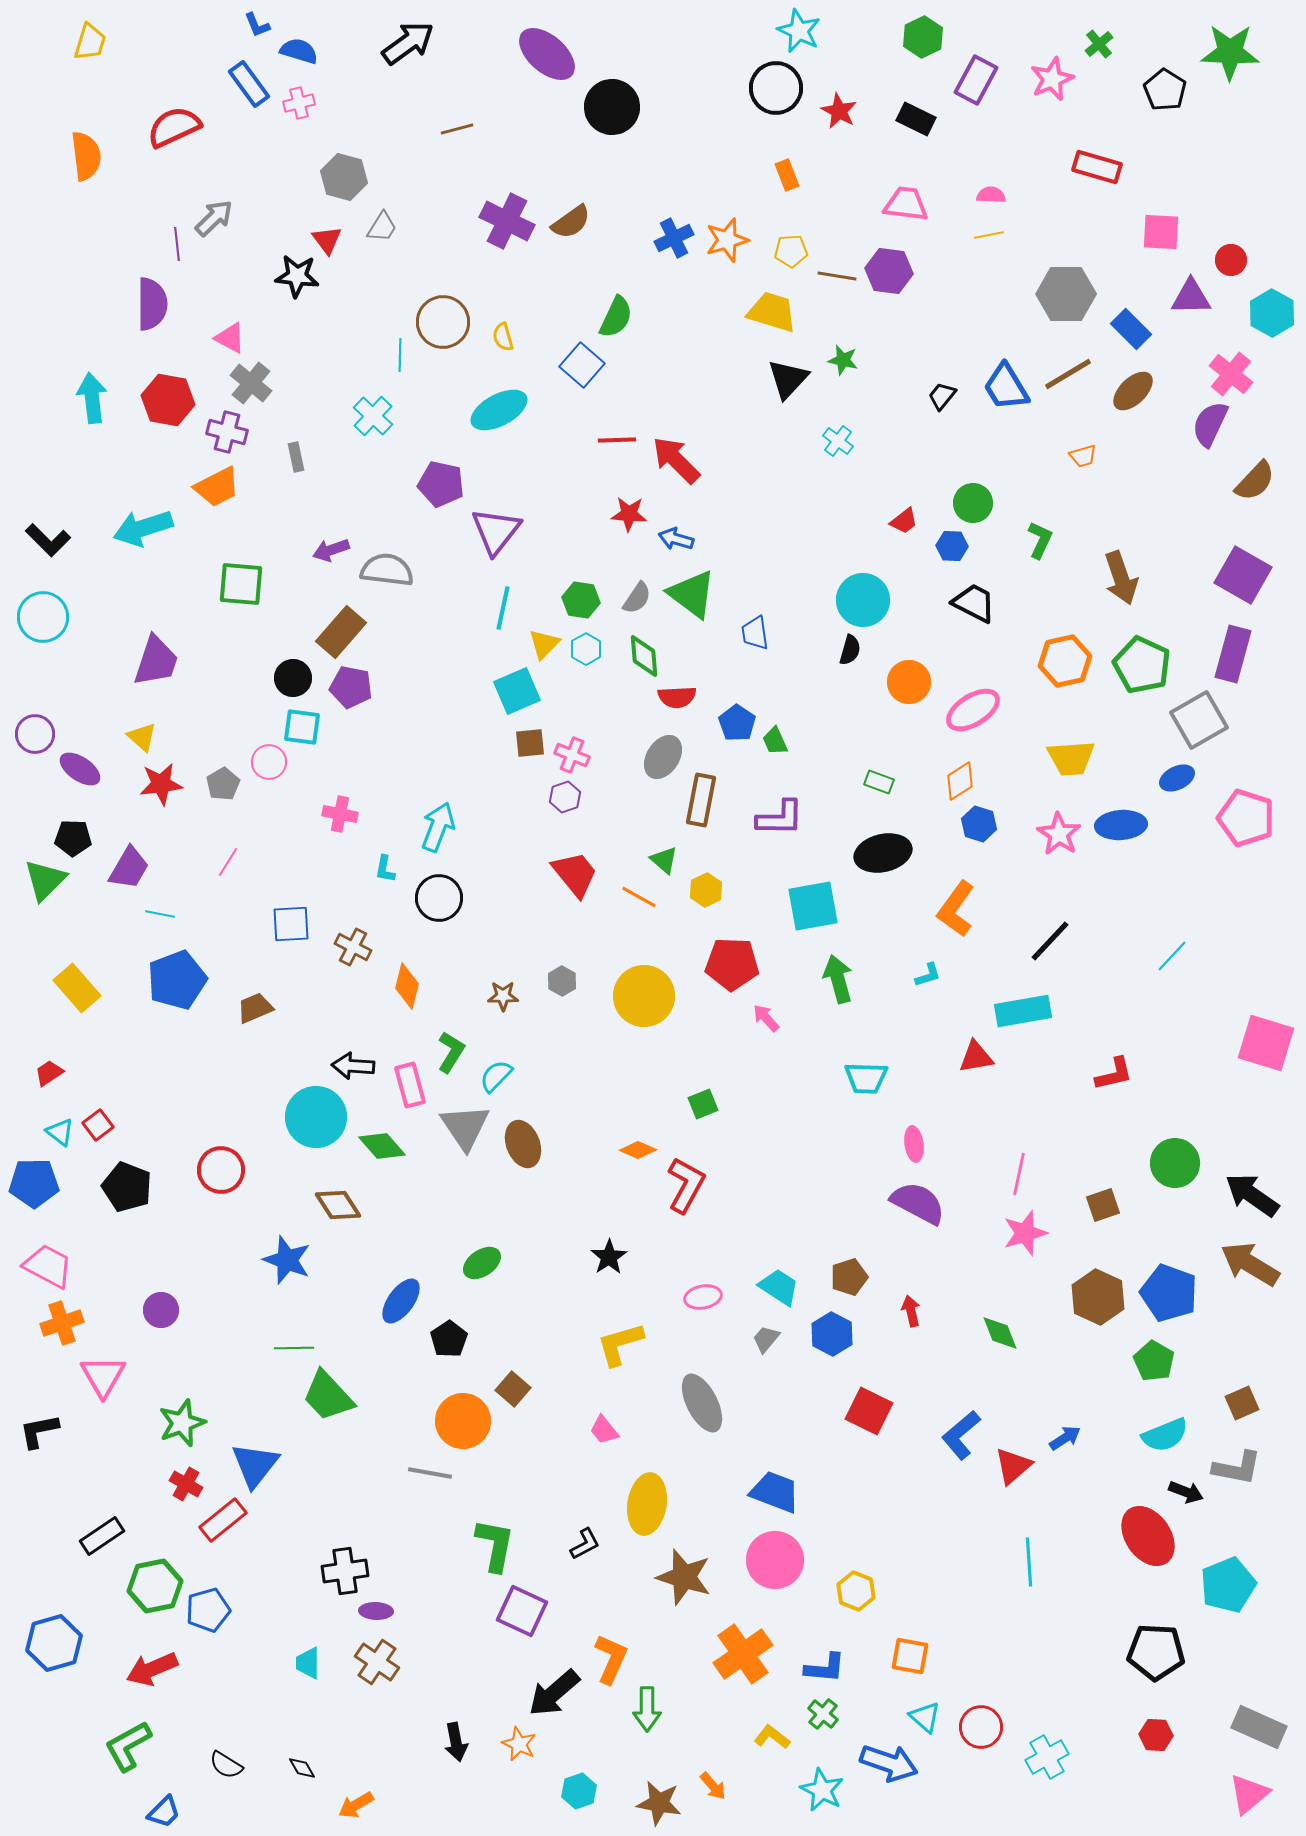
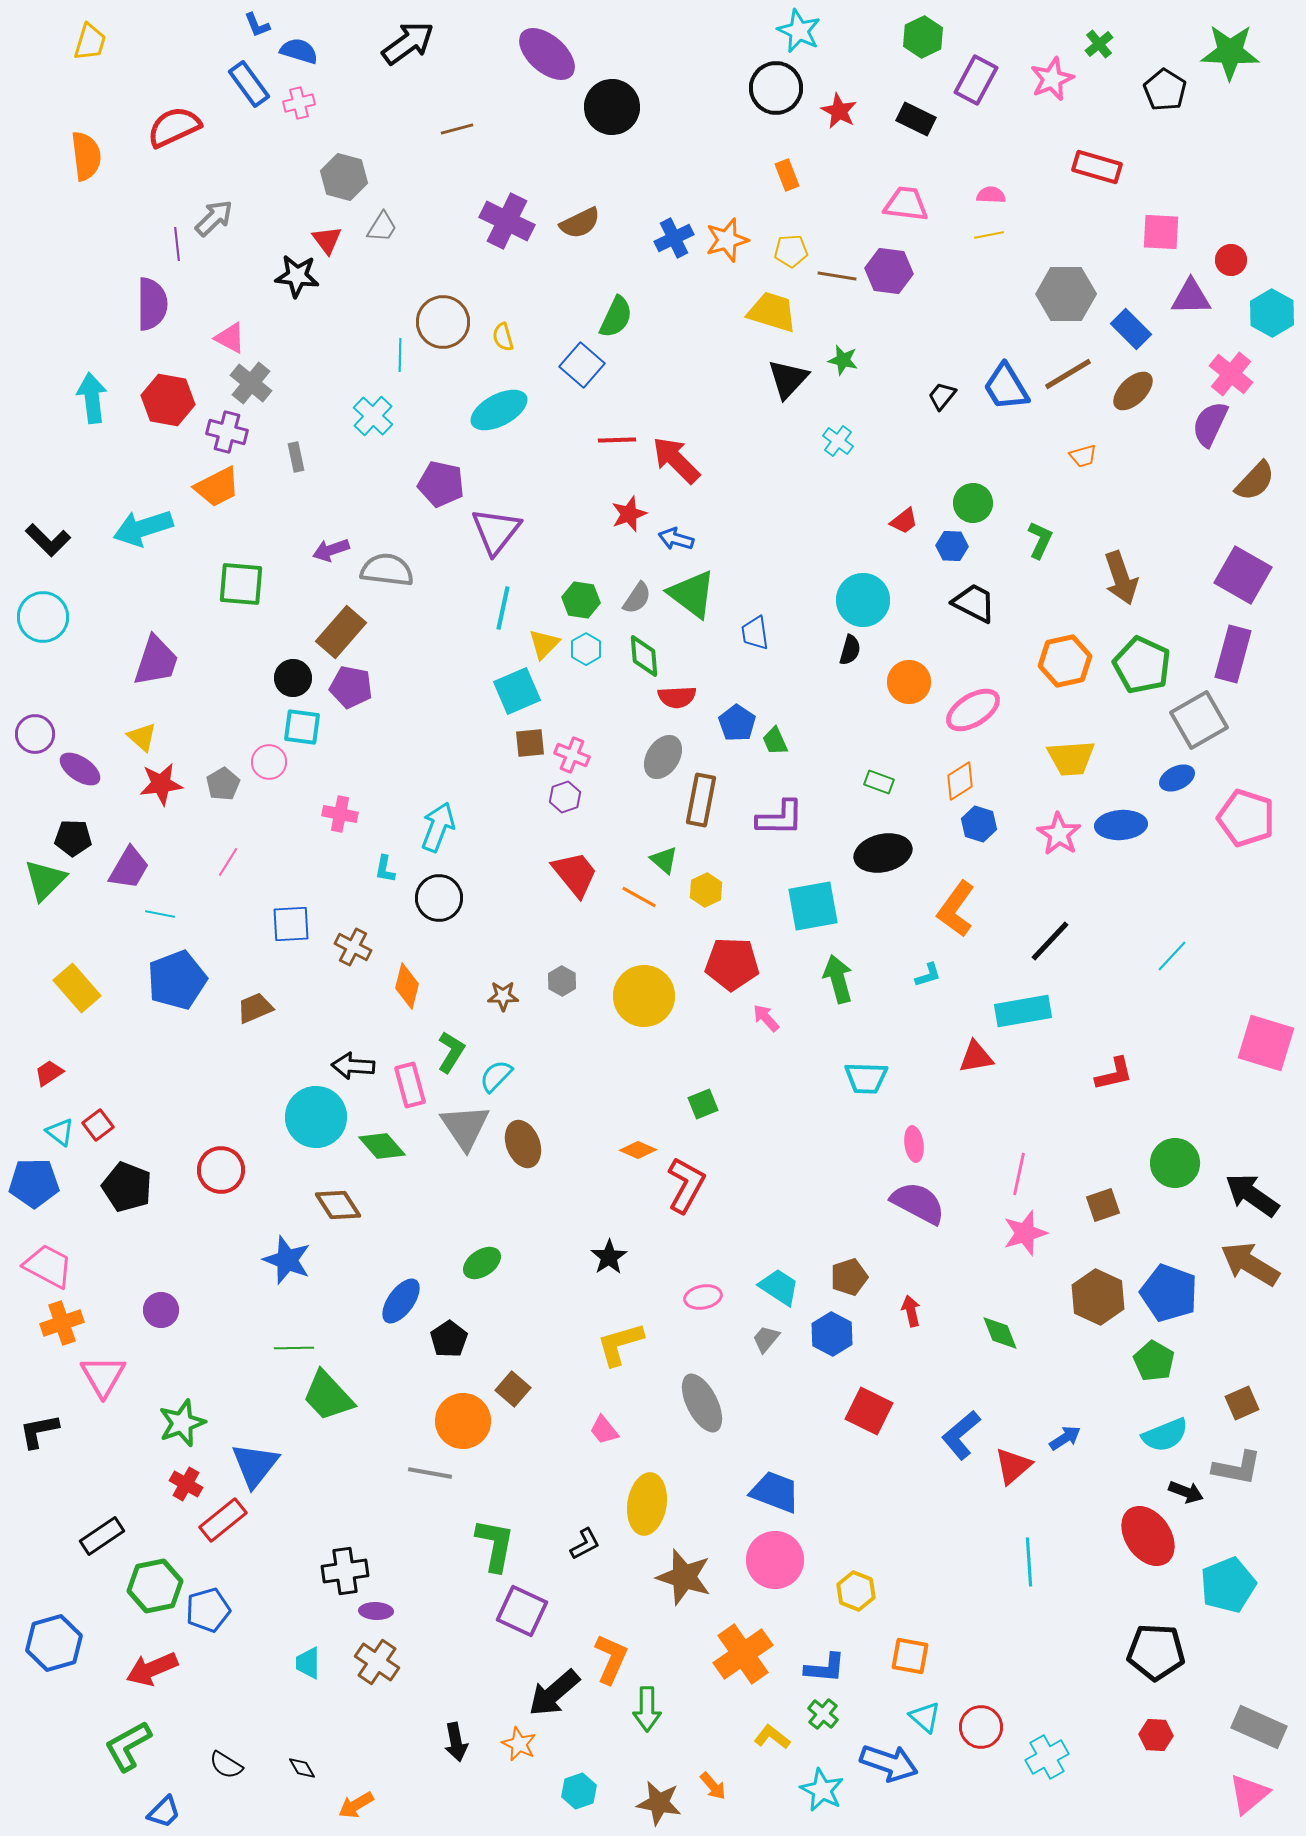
brown semicircle at (571, 222): moved 9 px right, 1 px down; rotated 9 degrees clockwise
red star at (629, 514): rotated 24 degrees counterclockwise
